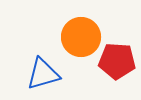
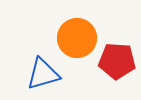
orange circle: moved 4 px left, 1 px down
